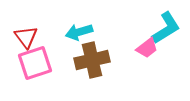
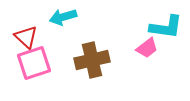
cyan L-shape: moved 1 px up; rotated 40 degrees clockwise
cyan arrow: moved 16 px left, 15 px up
red triangle: rotated 10 degrees counterclockwise
pink square: moved 1 px left
